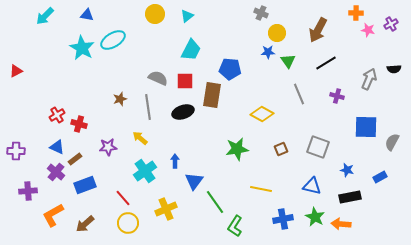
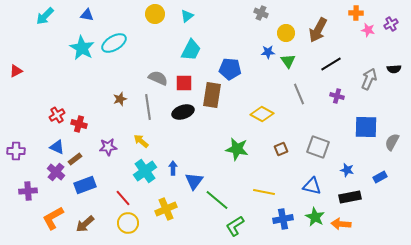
yellow circle at (277, 33): moved 9 px right
cyan ellipse at (113, 40): moved 1 px right, 3 px down
black line at (326, 63): moved 5 px right, 1 px down
red square at (185, 81): moved 1 px left, 2 px down
yellow arrow at (140, 138): moved 1 px right, 3 px down
green star at (237, 149): rotated 20 degrees clockwise
blue arrow at (175, 161): moved 2 px left, 7 px down
yellow line at (261, 189): moved 3 px right, 3 px down
green line at (215, 202): moved 2 px right, 2 px up; rotated 15 degrees counterclockwise
orange L-shape at (53, 215): moved 3 px down
green L-shape at (235, 226): rotated 25 degrees clockwise
